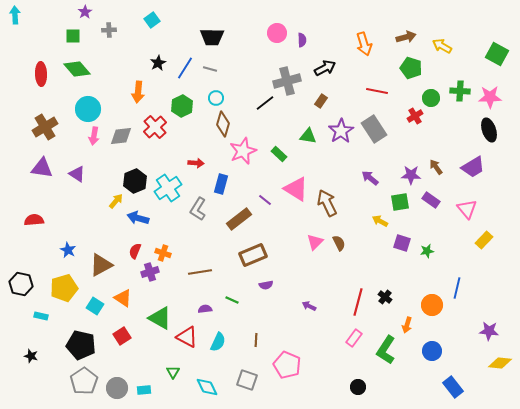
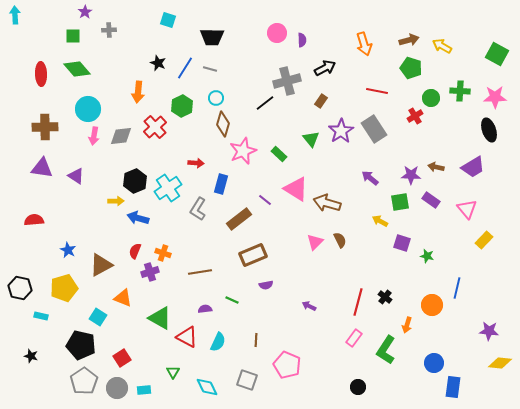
cyan square at (152, 20): moved 16 px right; rotated 35 degrees counterclockwise
brown arrow at (406, 37): moved 3 px right, 3 px down
black star at (158, 63): rotated 21 degrees counterclockwise
pink star at (490, 97): moved 5 px right
brown cross at (45, 127): rotated 30 degrees clockwise
green triangle at (308, 136): moved 3 px right, 3 px down; rotated 42 degrees clockwise
brown arrow at (436, 167): rotated 42 degrees counterclockwise
purple triangle at (77, 174): moved 1 px left, 2 px down
yellow arrow at (116, 201): rotated 49 degrees clockwise
brown arrow at (327, 203): rotated 48 degrees counterclockwise
brown semicircle at (339, 243): moved 1 px right, 3 px up
green star at (427, 251): moved 5 px down; rotated 24 degrees clockwise
black hexagon at (21, 284): moved 1 px left, 4 px down
orange triangle at (123, 298): rotated 12 degrees counterclockwise
cyan square at (95, 306): moved 3 px right, 11 px down
red square at (122, 336): moved 22 px down
blue circle at (432, 351): moved 2 px right, 12 px down
blue rectangle at (453, 387): rotated 45 degrees clockwise
